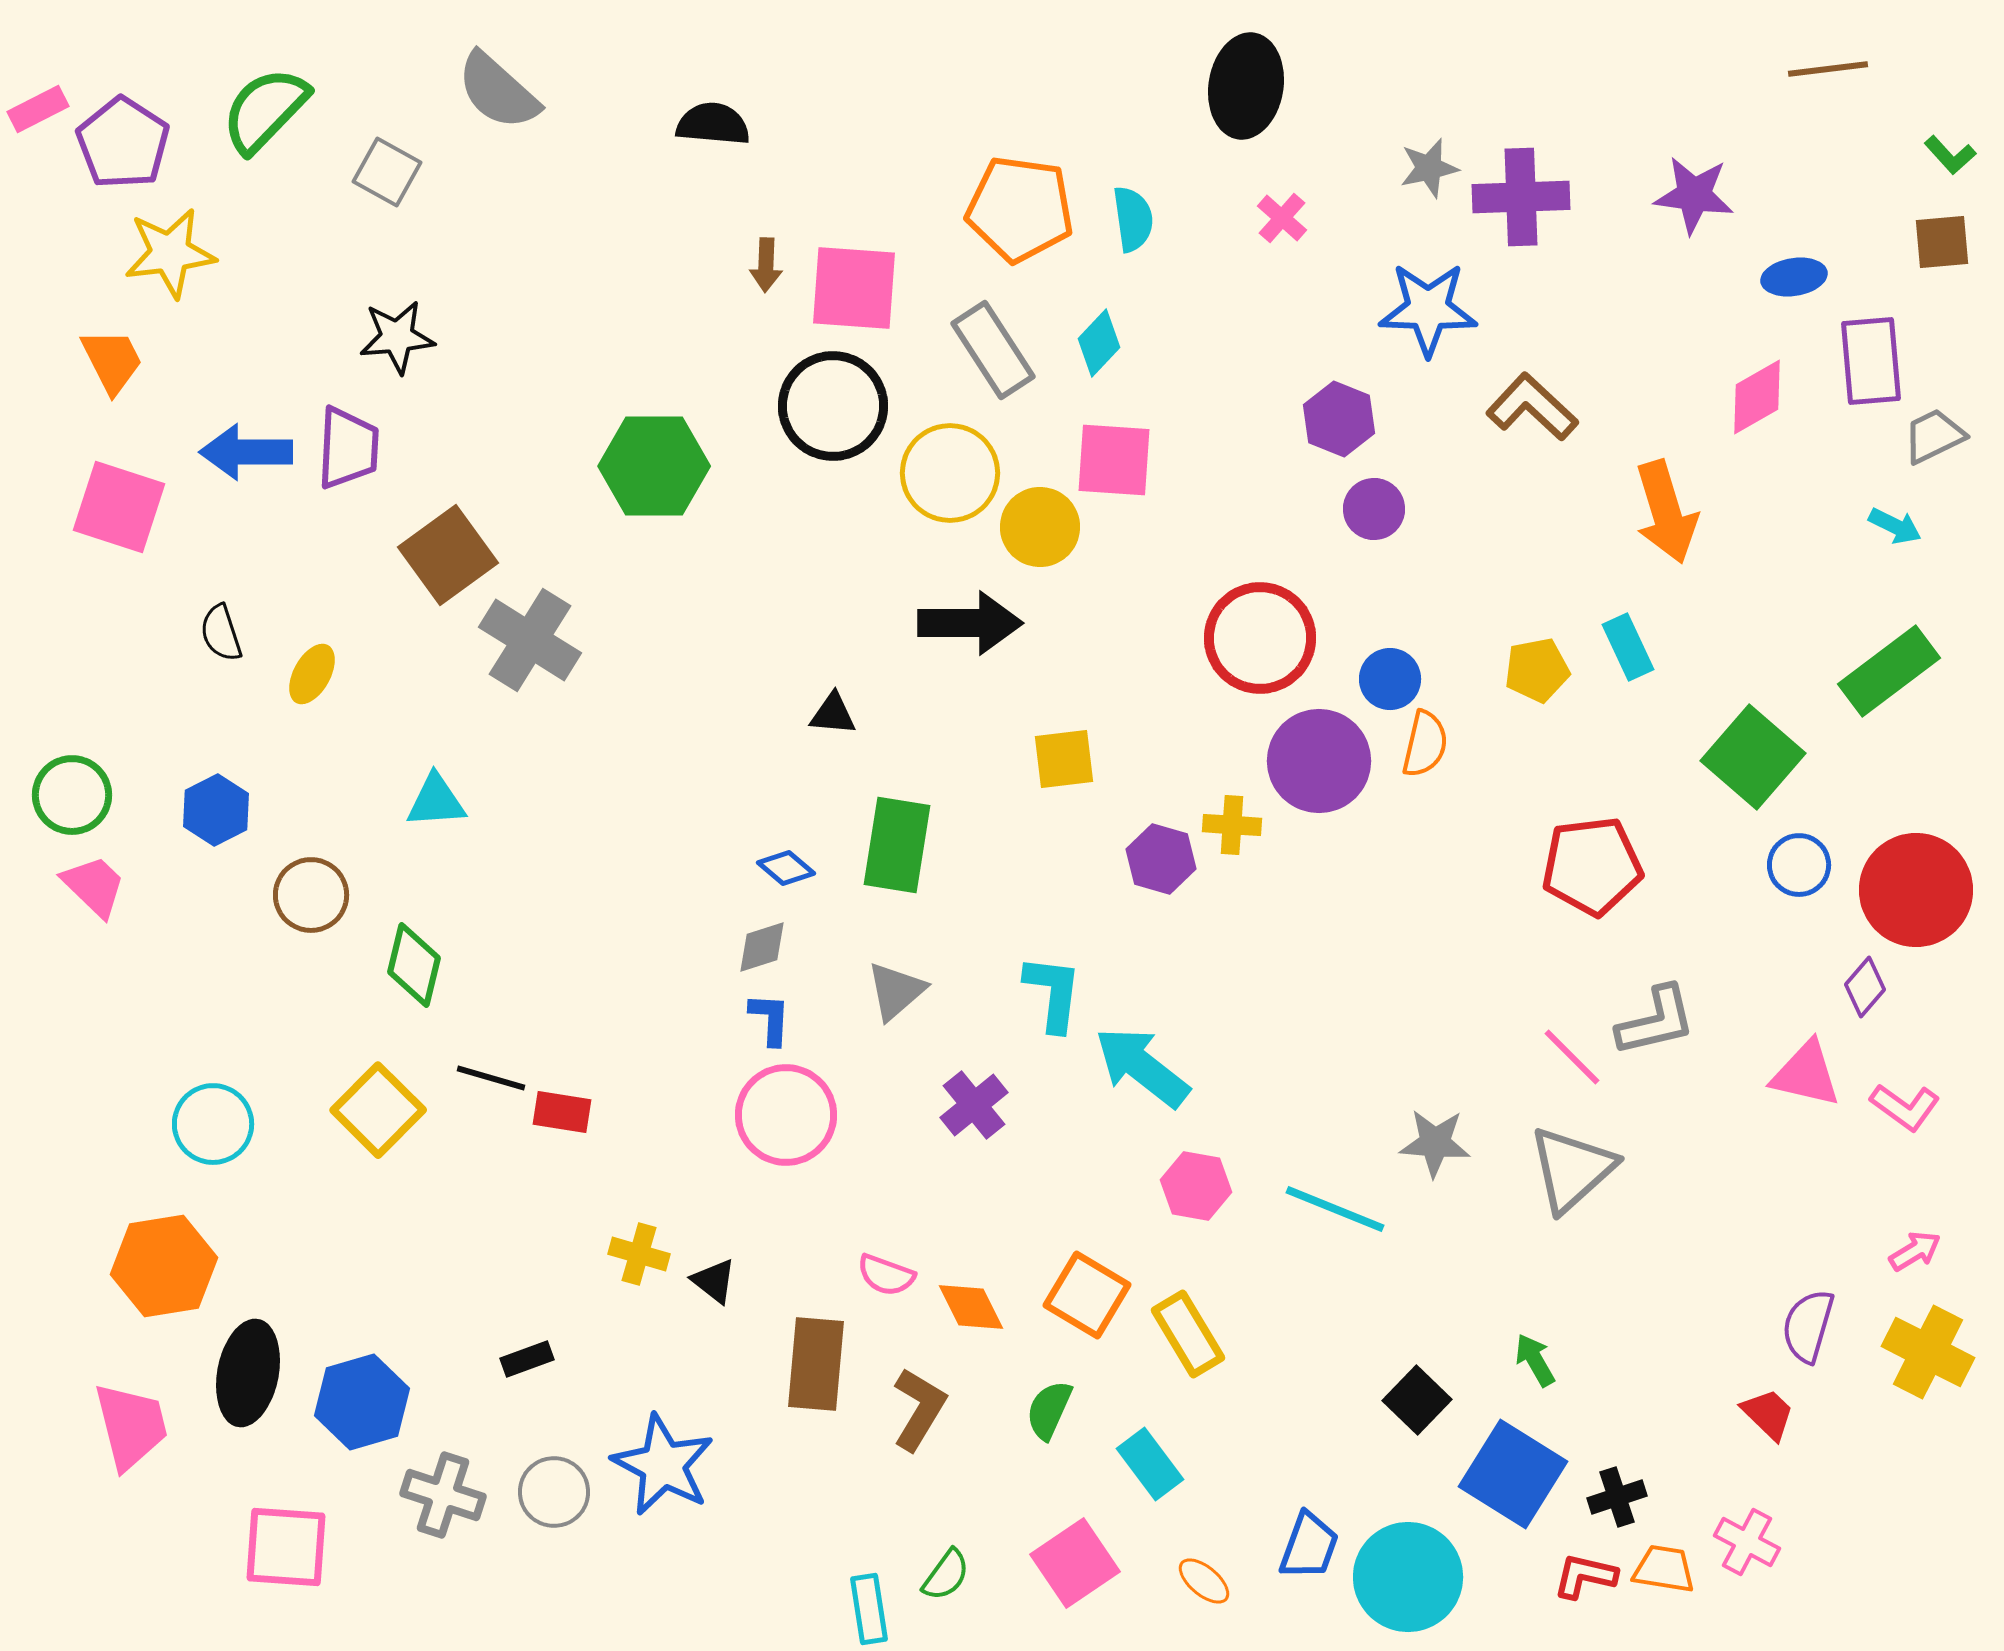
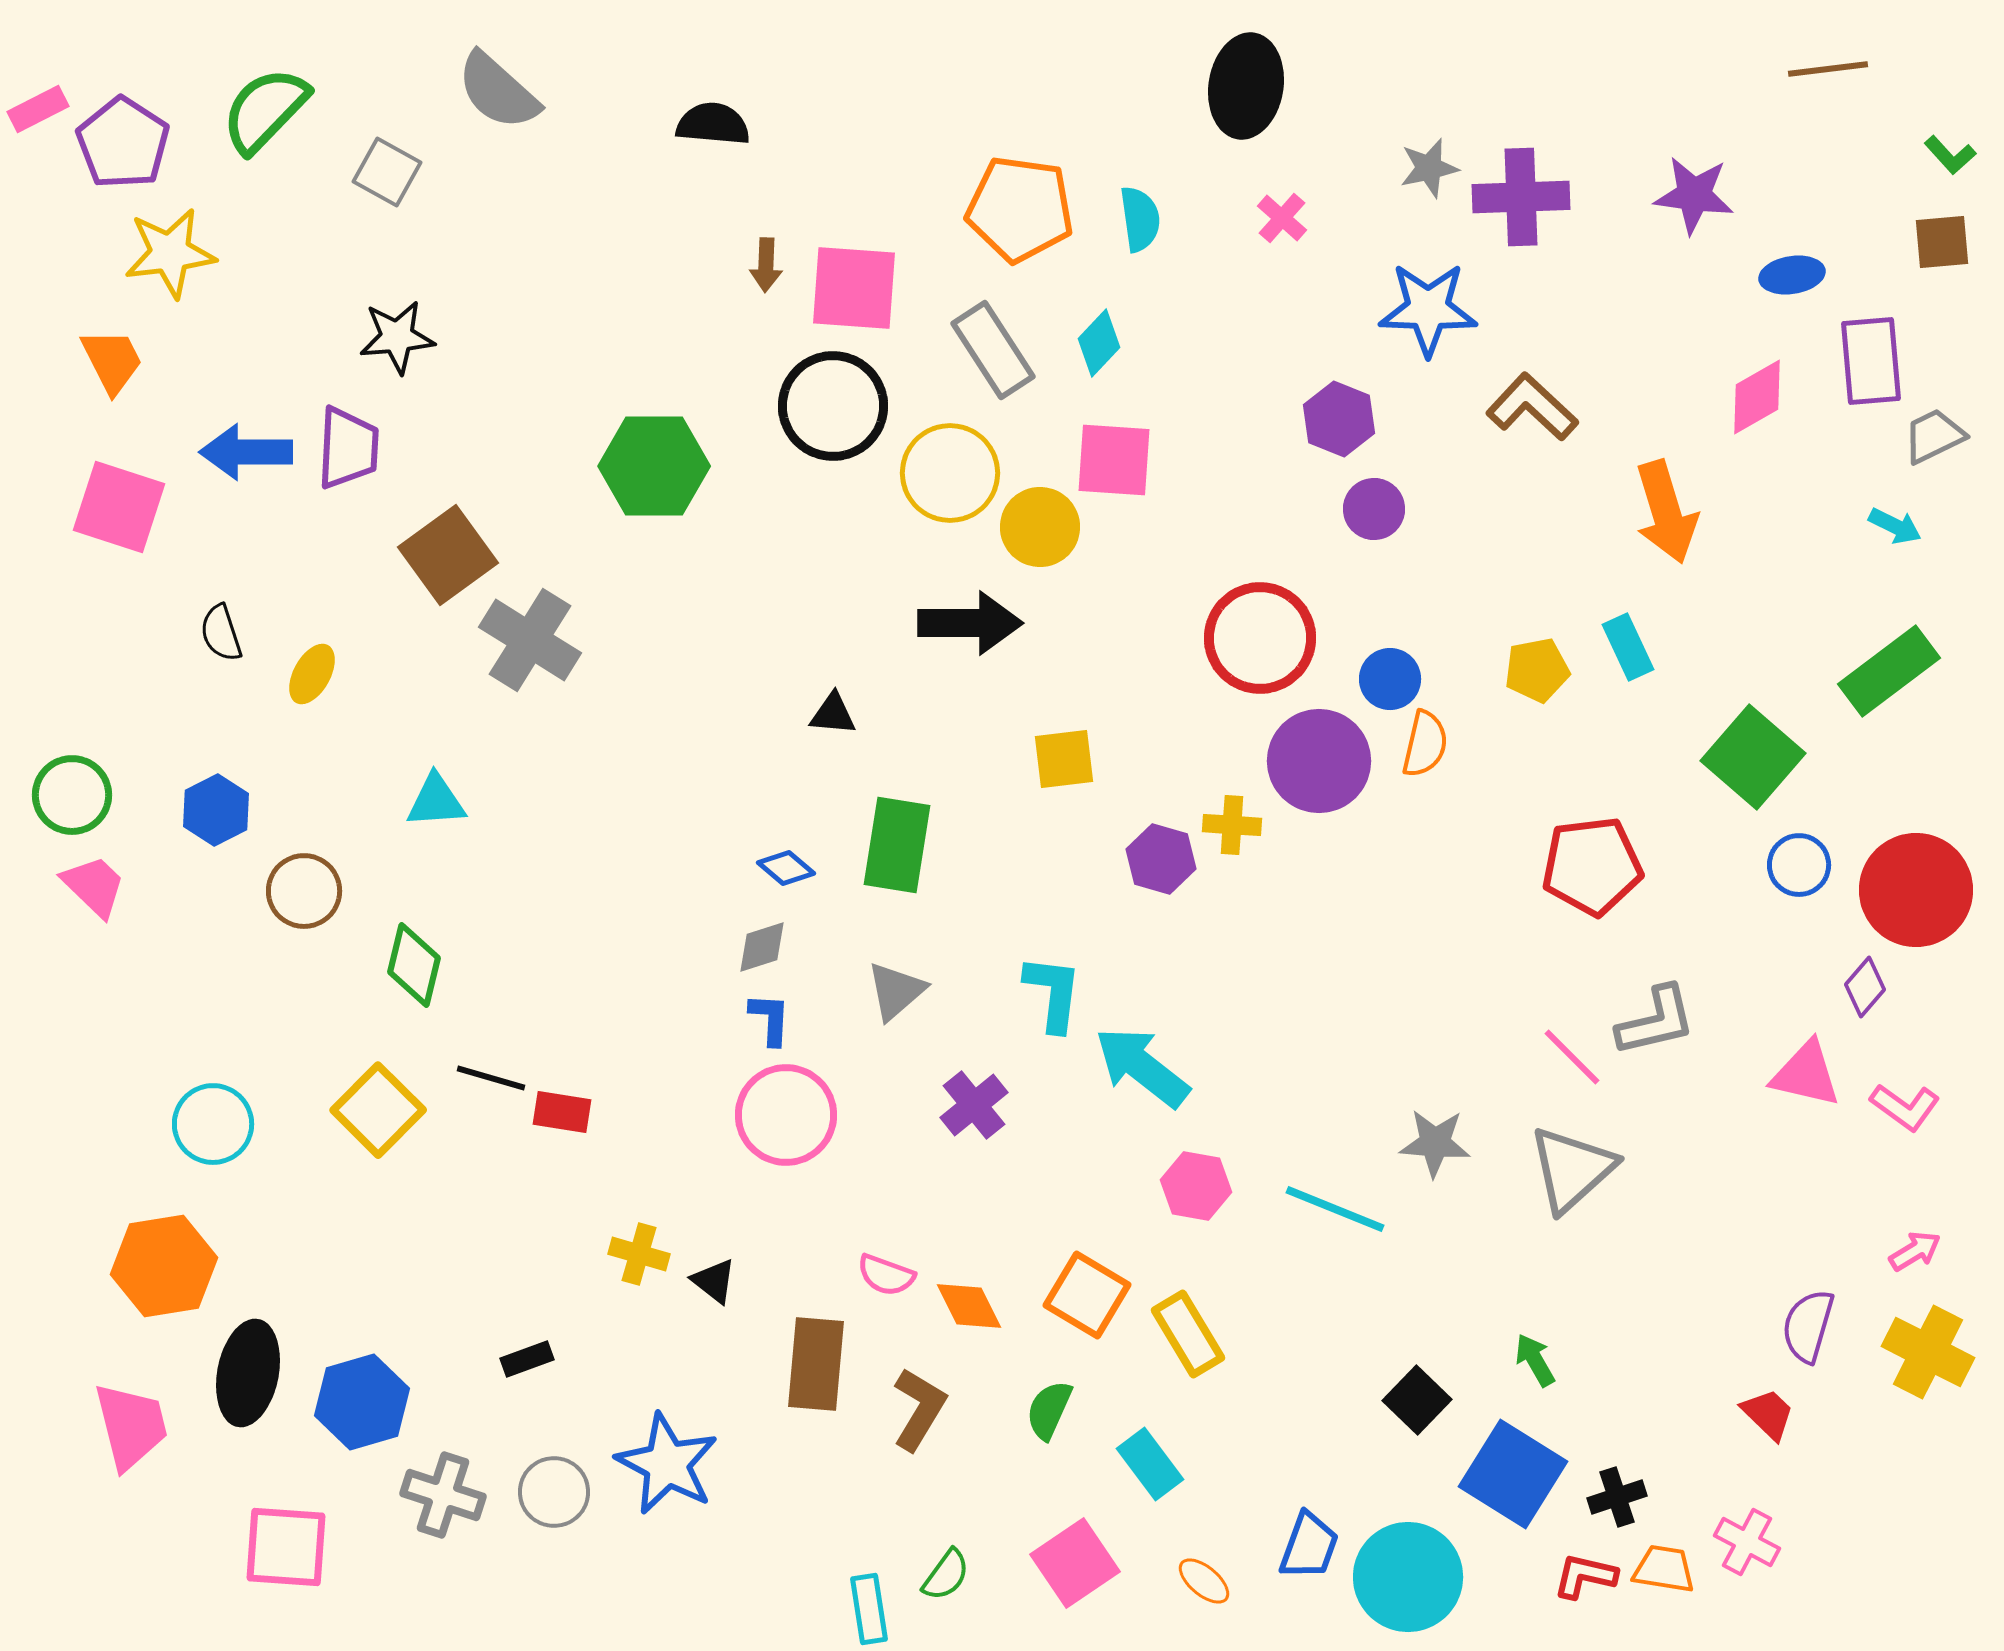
cyan semicircle at (1133, 219): moved 7 px right
blue ellipse at (1794, 277): moved 2 px left, 2 px up
brown circle at (311, 895): moved 7 px left, 4 px up
orange diamond at (971, 1307): moved 2 px left, 1 px up
blue star at (663, 1465): moved 4 px right, 1 px up
